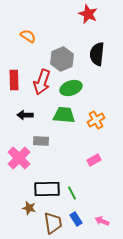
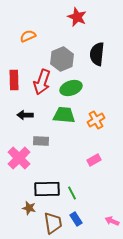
red star: moved 11 px left, 3 px down
orange semicircle: rotated 56 degrees counterclockwise
pink arrow: moved 10 px right
